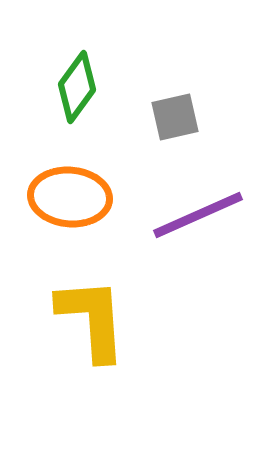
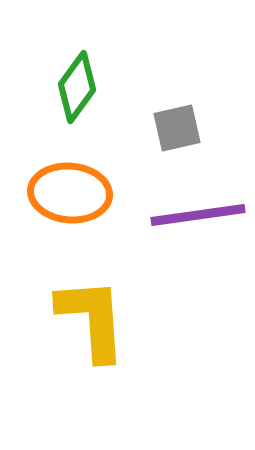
gray square: moved 2 px right, 11 px down
orange ellipse: moved 4 px up
purple line: rotated 16 degrees clockwise
